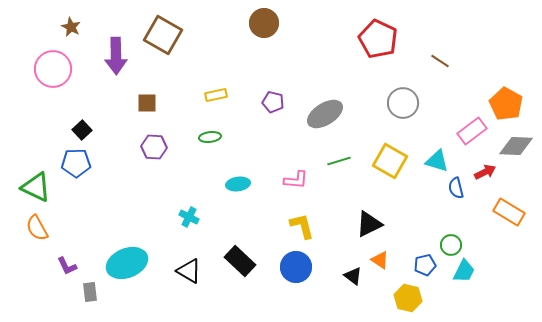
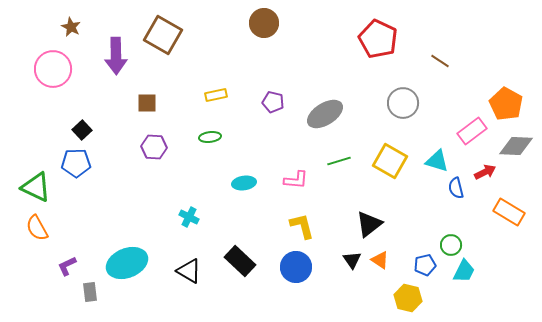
cyan ellipse at (238, 184): moved 6 px right, 1 px up
black triangle at (369, 224): rotated 12 degrees counterclockwise
purple L-shape at (67, 266): rotated 90 degrees clockwise
black triangle at (353, 276): moved 1 px left, 16 px up; rotated 18 degrees clockwise
